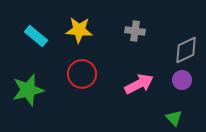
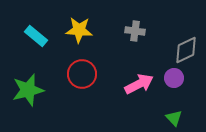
purple circle: moved 8 px left, 2 px up
